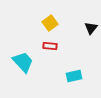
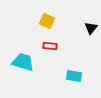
yellow square: moved 3 px left, 2 px up; rotated 28 degrees counterclockwise
cyan trapezoid: rotated 30 degrees counterclockwise
cyan rectangle: rotated 21 degrees clockwise
